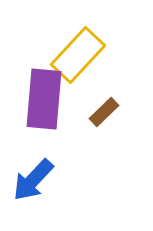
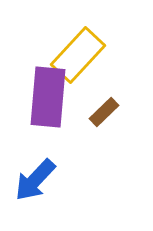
purple rectangle: moved 4 px right, 2 px up
blue arrow: moved 2 px right
